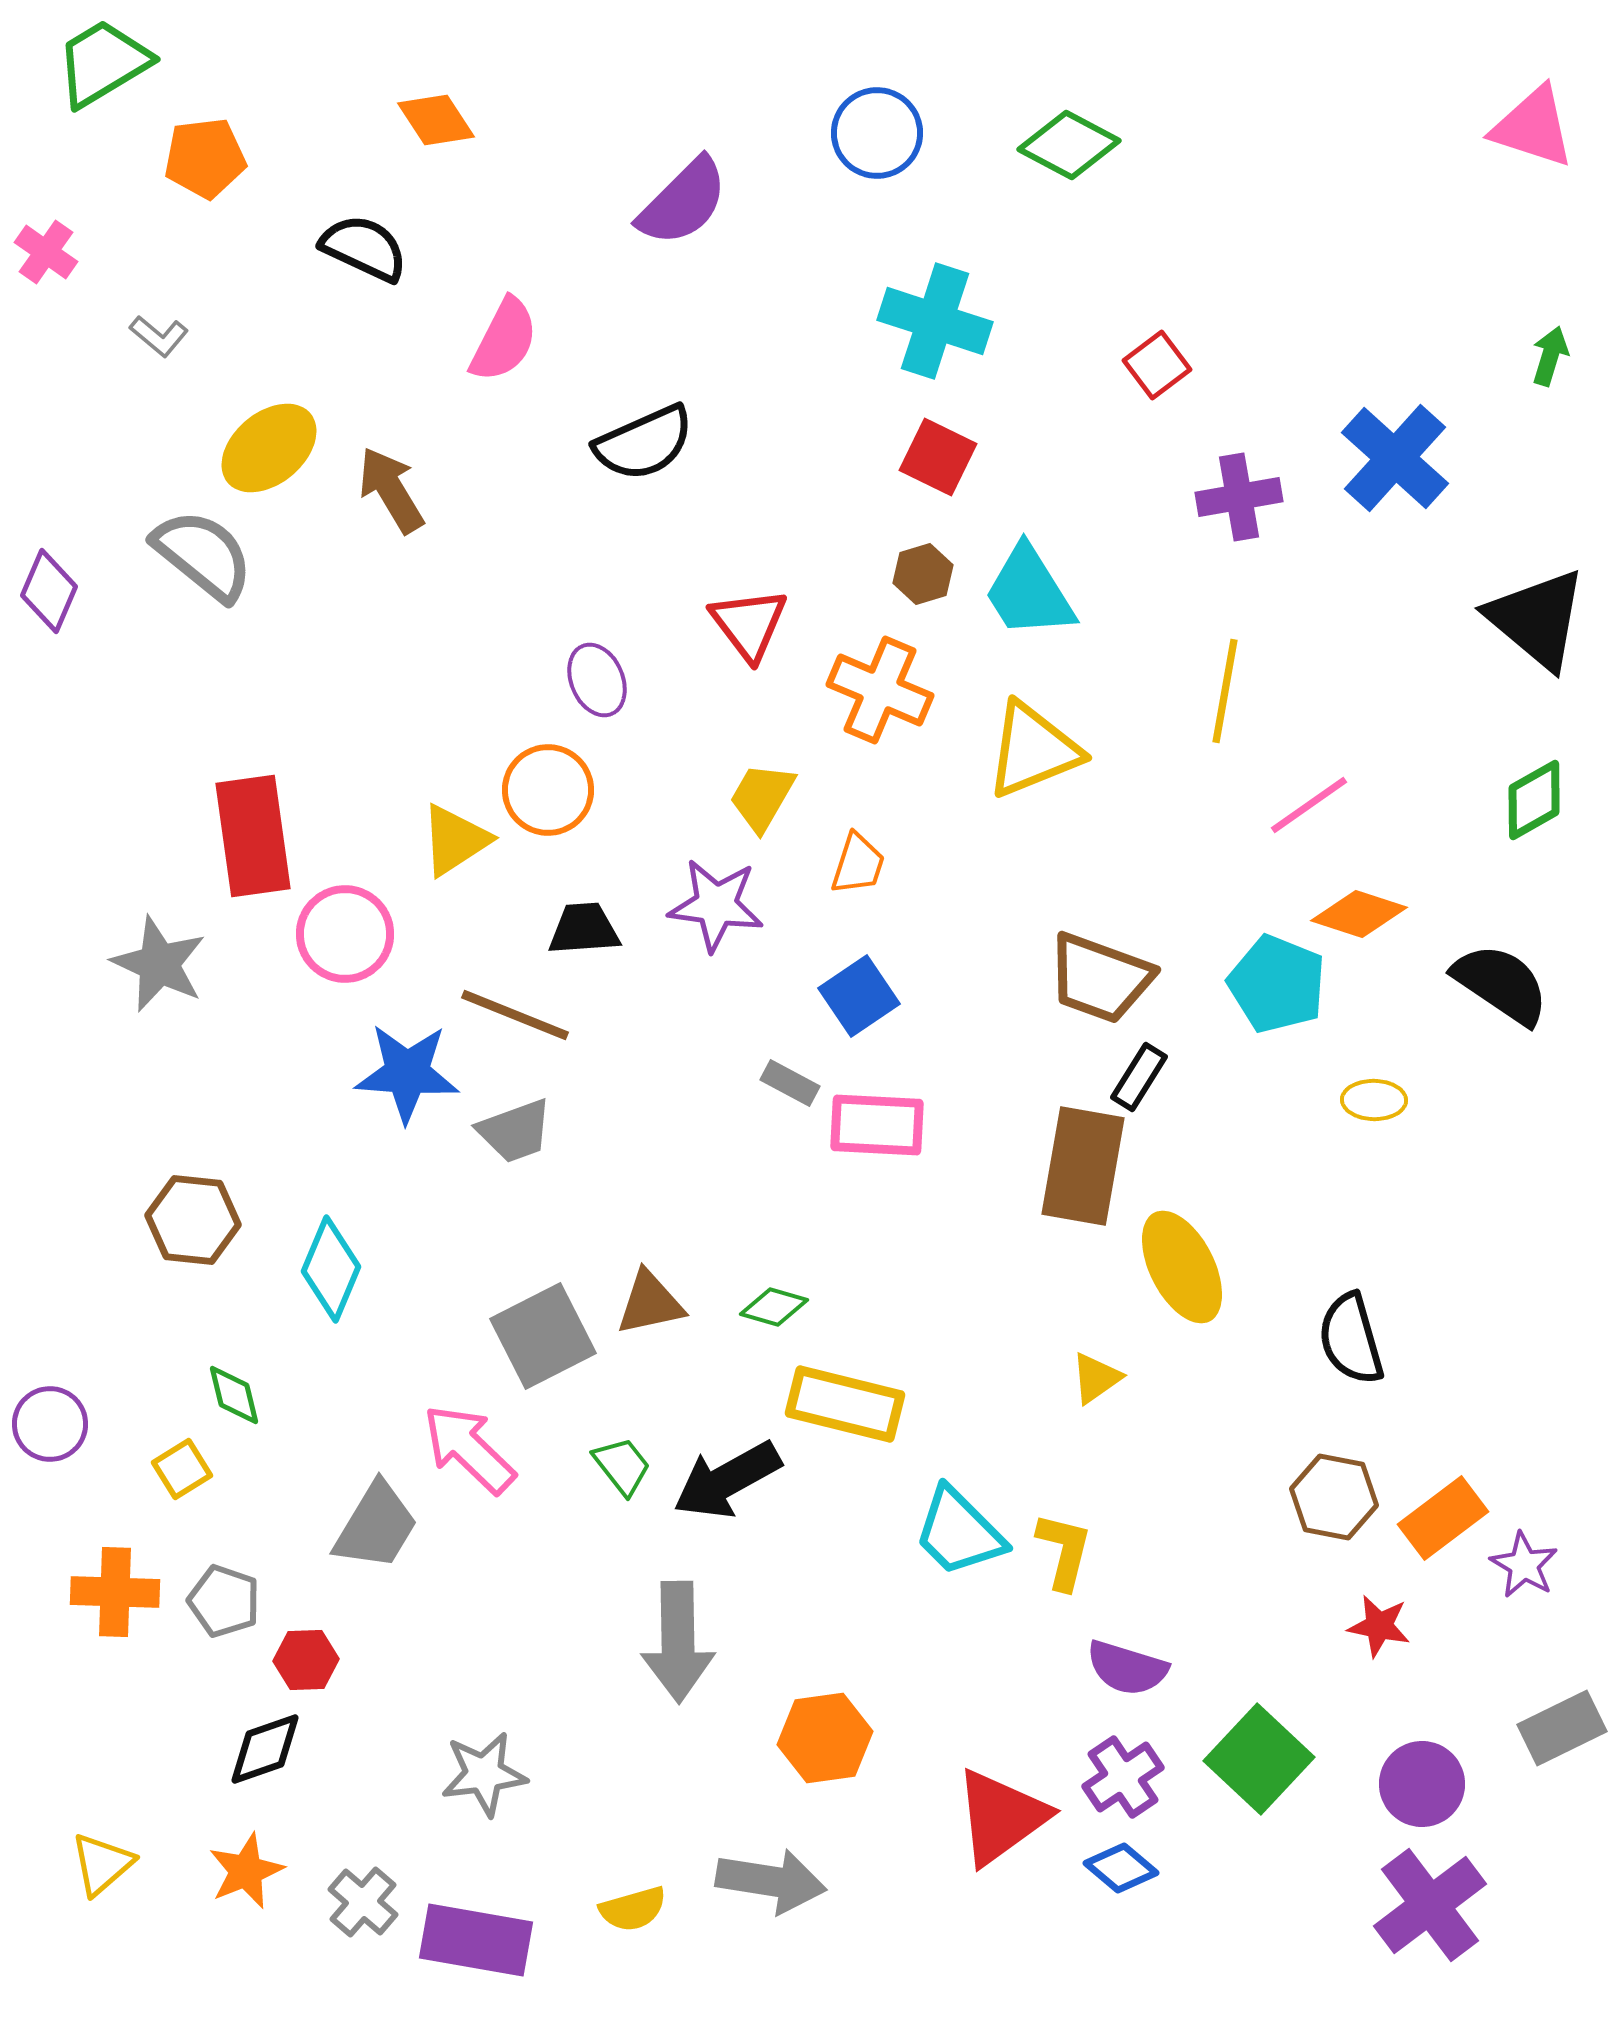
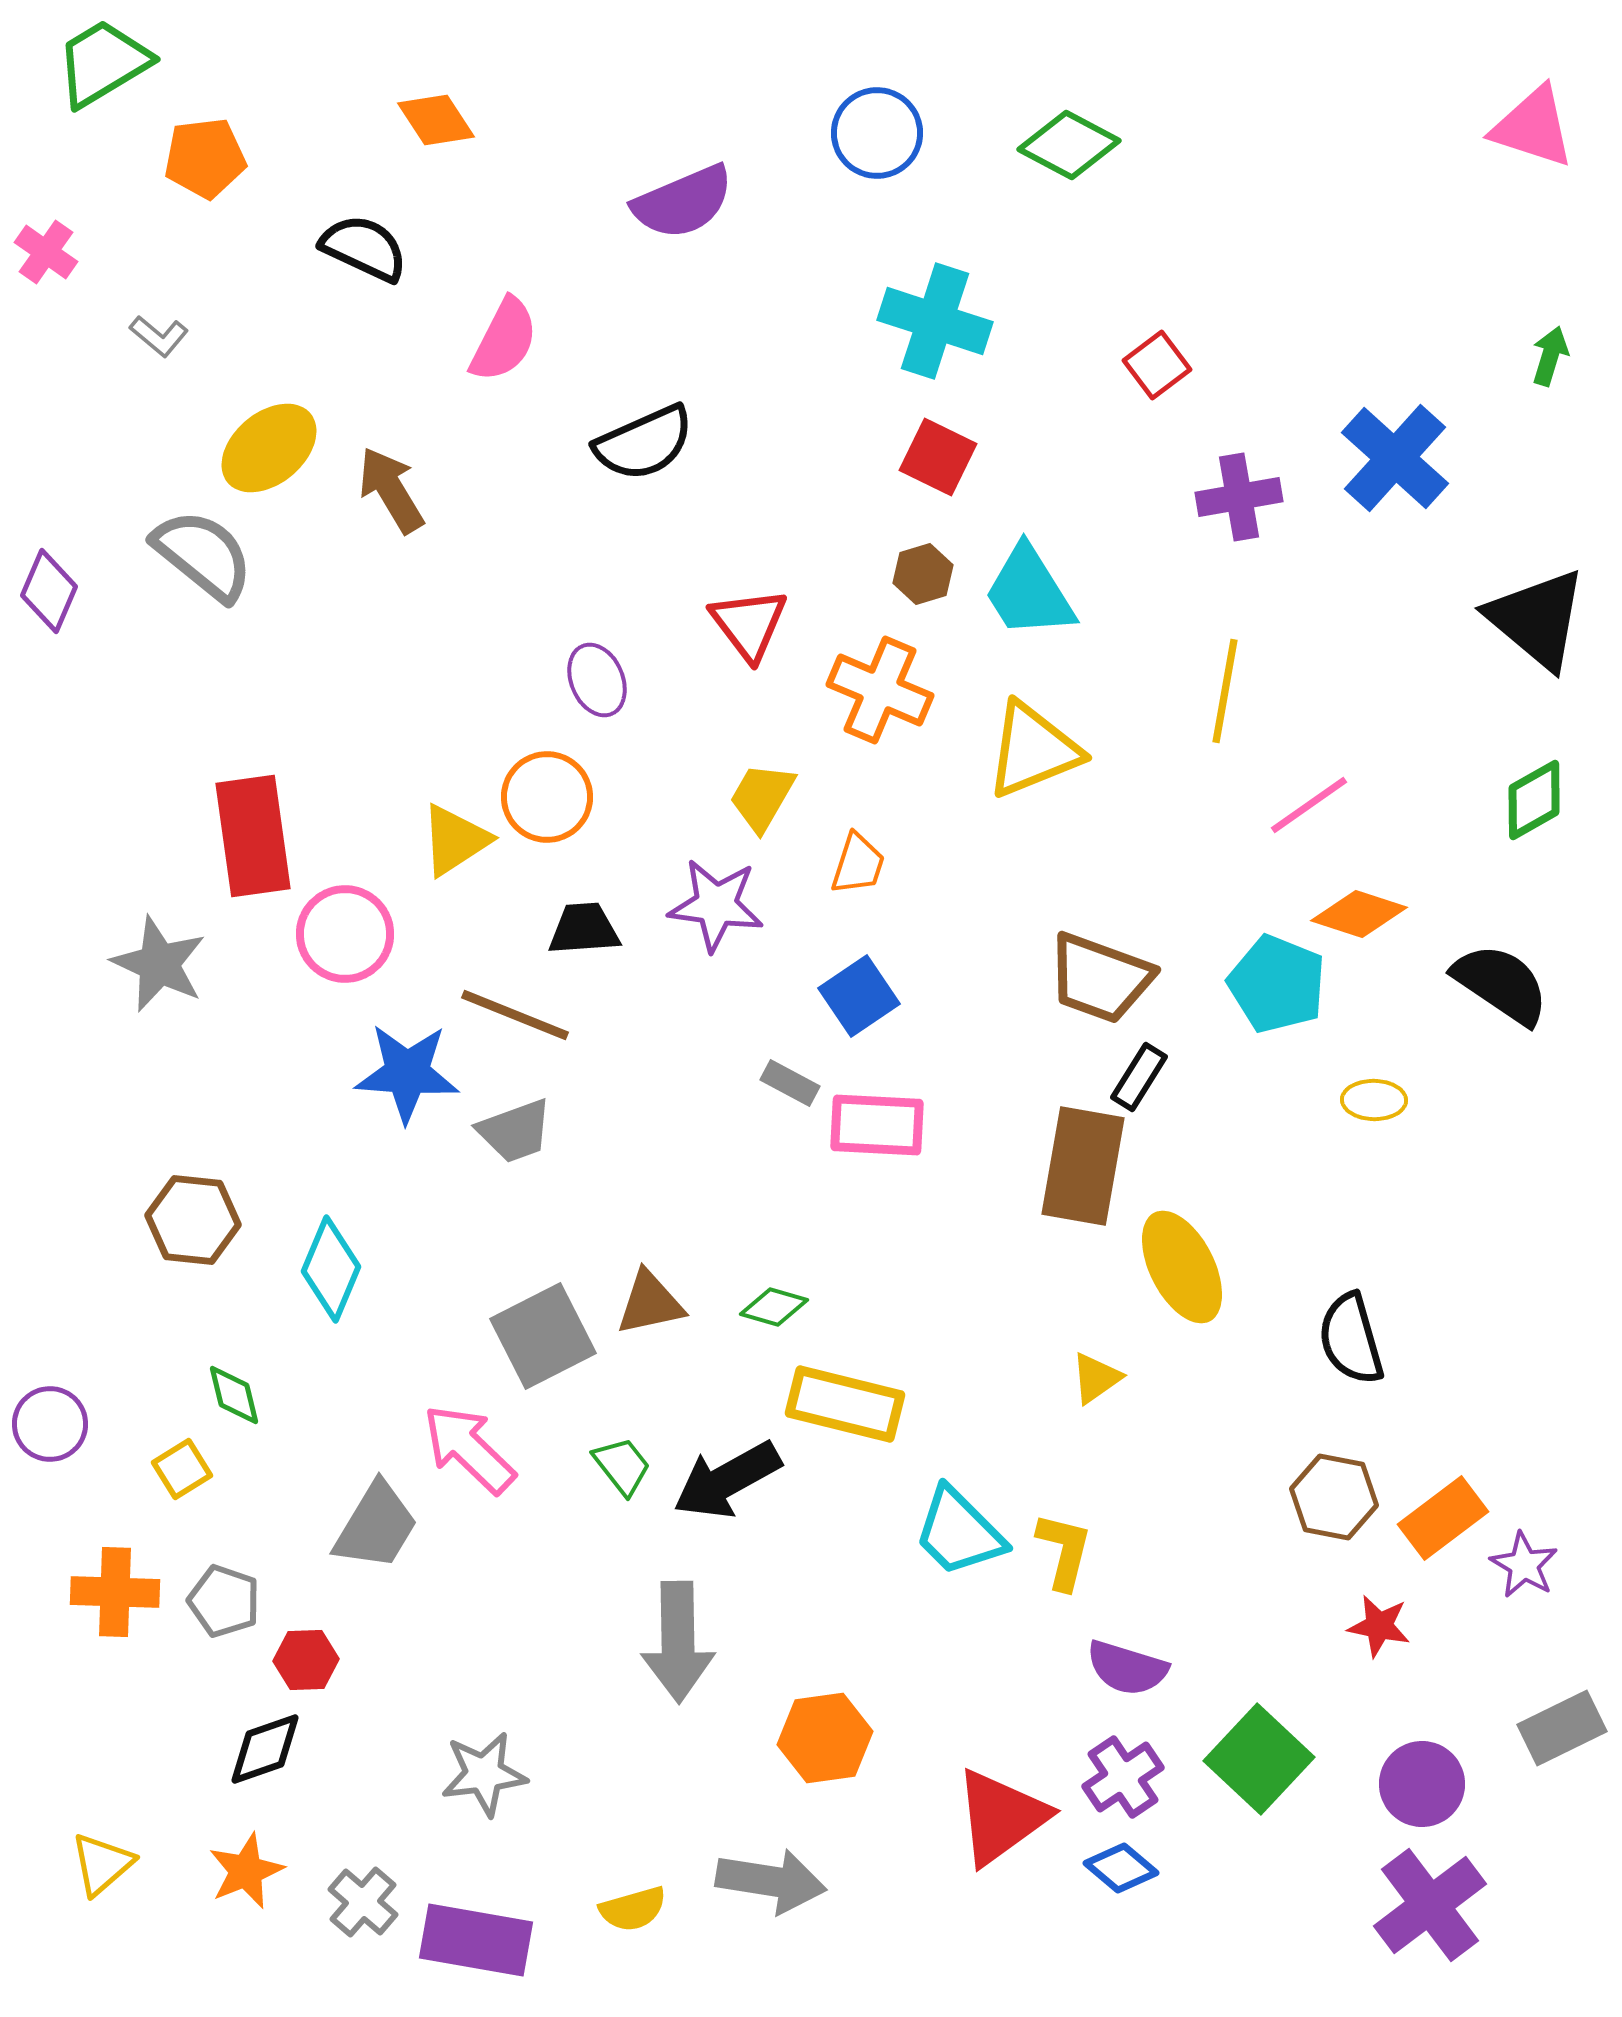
purple semicircle at (683, 202): rotated 22 degrees clockwise
orange circle at (548, 790): moved 1 px left, 7 px down
